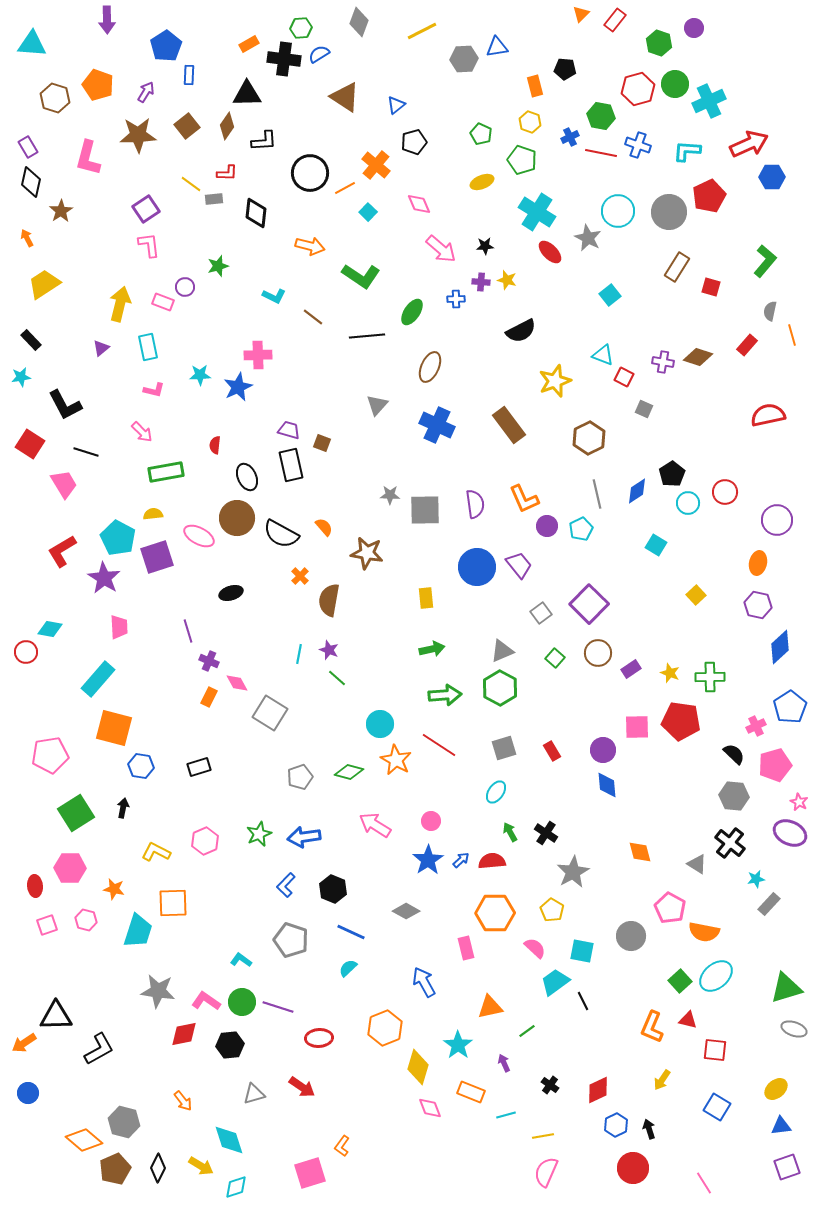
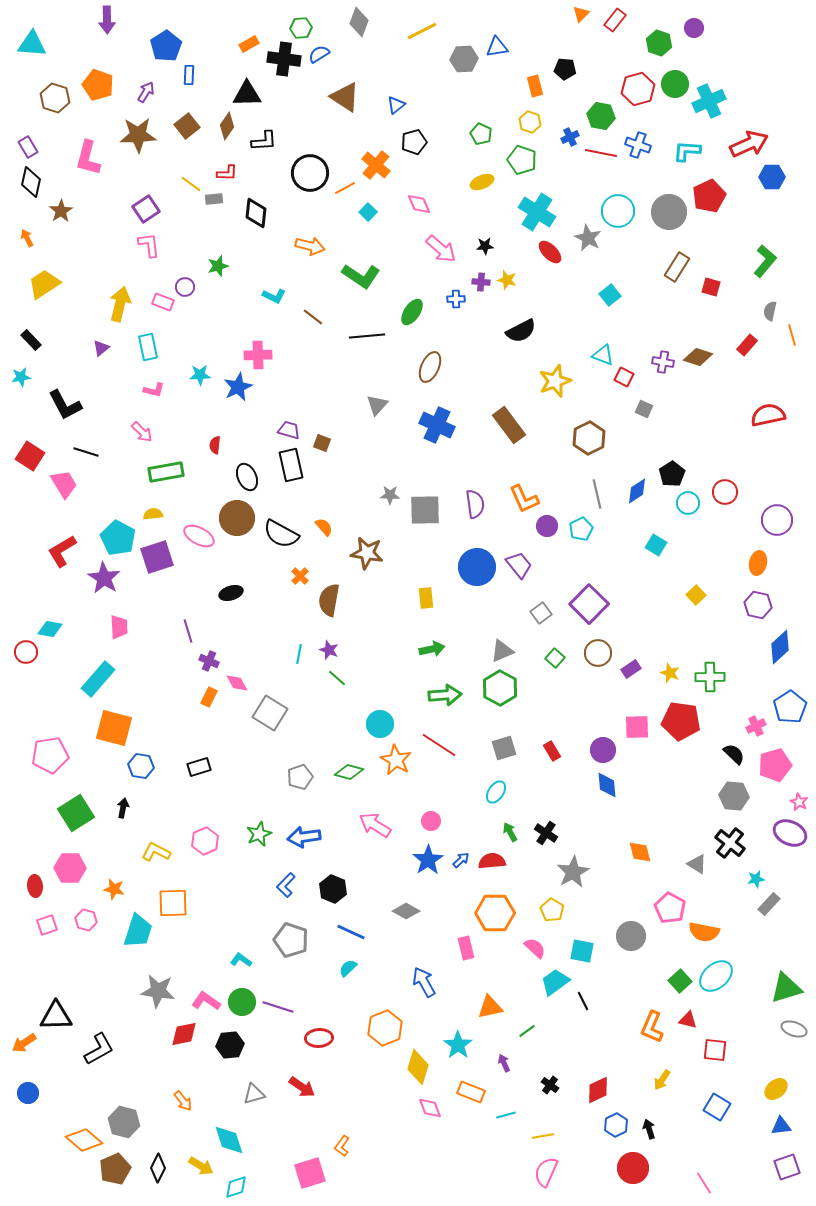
red square at (30, 444): moved 12 px down
